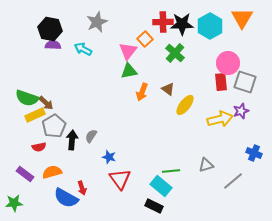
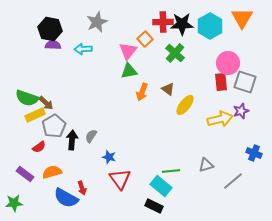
cyan arrow: rotated 30 degrees counterclockwise
red semicircle: rotated 24 degrees counterclockwise
